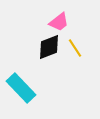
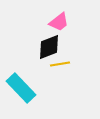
yellow line: moved 15 px left, 16 px down; rotated 66 degrees counterclockwise
